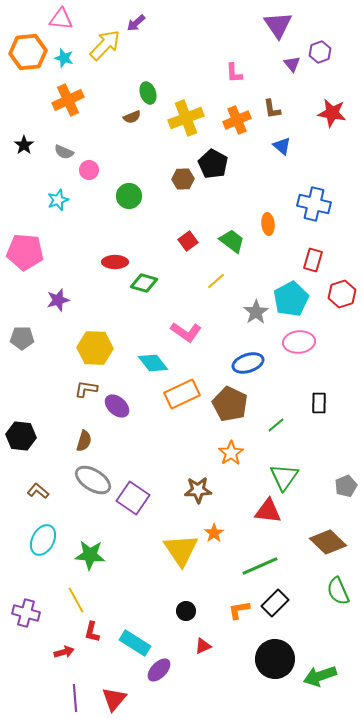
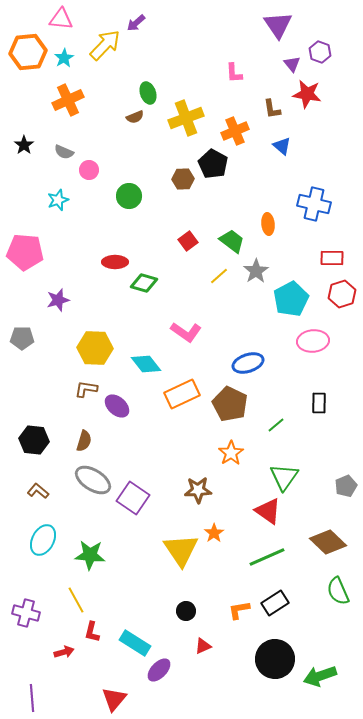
purple hexagon at (320, 52): rotated 20 degrees counterclockwise
cyan star at (64, 58): rotated 24 degrees clockwise
red star at (332, 113): moved 25 px left, 19 px up
brown semicircle at (132, 117): moved 3 px right
orange cross at (237, 120): moved 2 px left, 11 px down
red rectangle at (313, 260): moved 19 px right, 2 px up; rotated 75 degrees clockwise
yellow line at (216, 281): moved 3 px right, 5 px up
gray star at (256, 312): moved 41 px up
pink ellipse at (299, 342): moved 14 px right, 1 px up
cyan diamond at (153, 363): moved 7 px left, 1 px down
black hexagon at (21, 436): moved 13 px right, 4 px down
red triangle at (268, 511): rotated 28 degrees clockwise
green line at (260, 566): moved 7 px right, 9 px up
black rectangle at (275, 603): rotated 12 degrees clockwise
purple line at (75, 698): moved 43 px left
